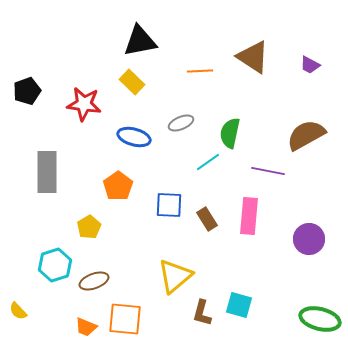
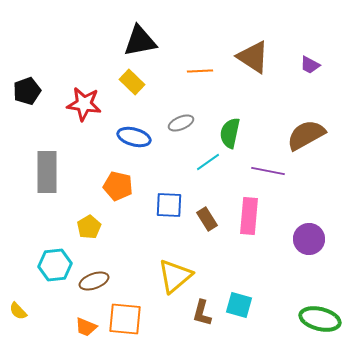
orange pentagon: rotated 24 degrees counterclockwise
cyan hexagon: rotated 12 degrees clockwise
